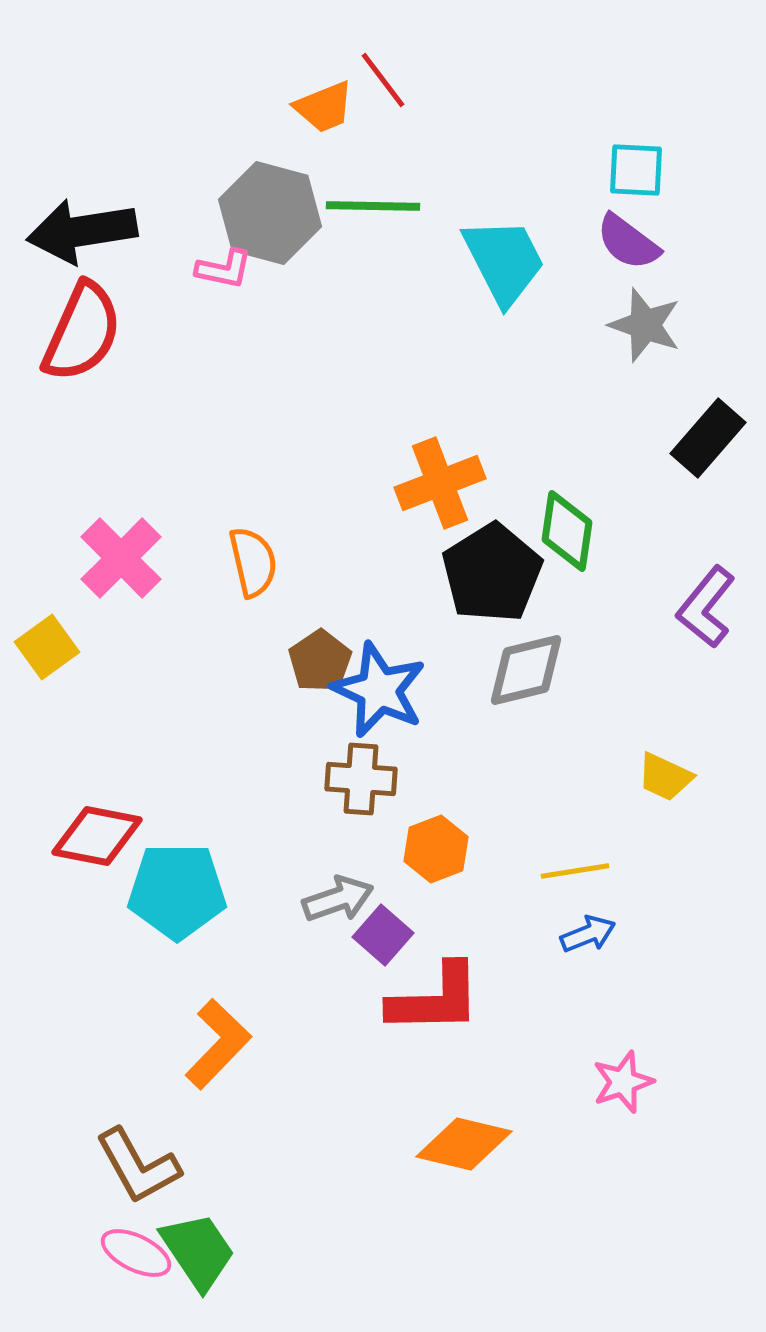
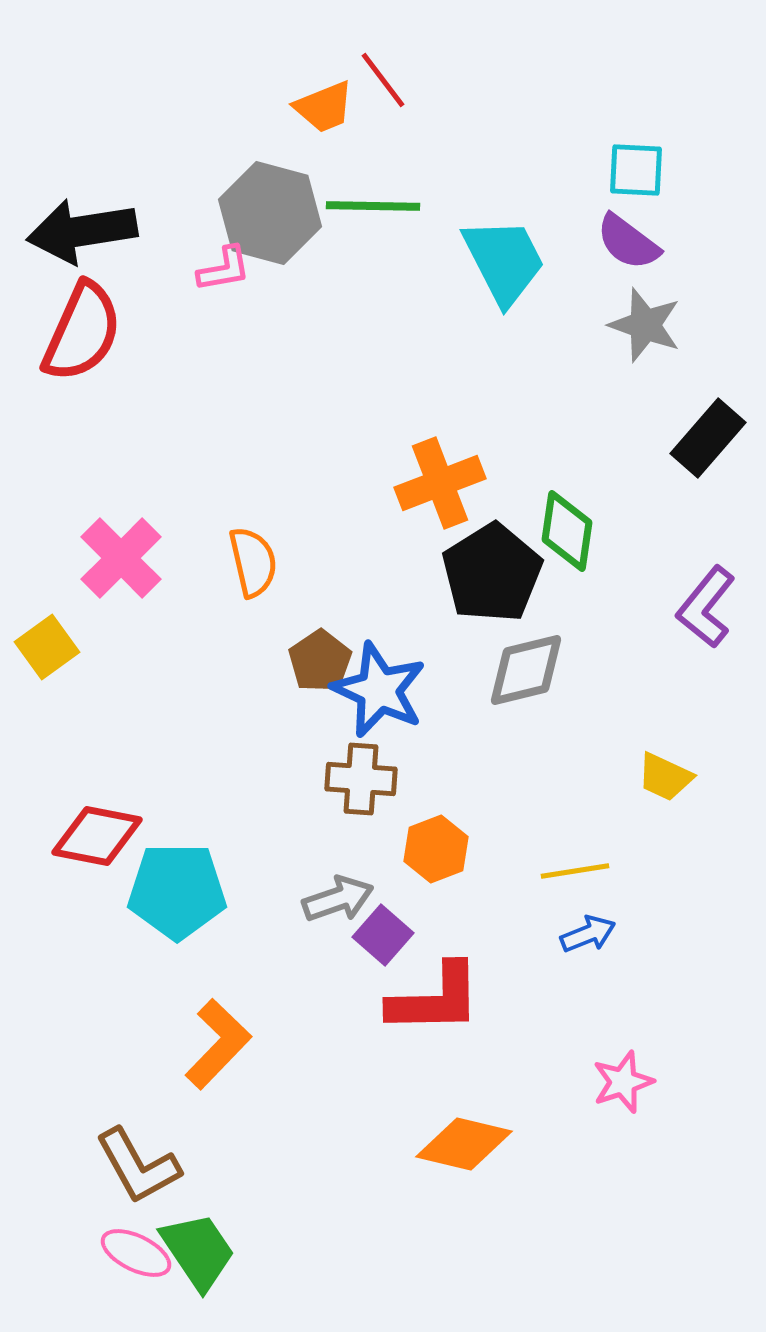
pink L-shape: rotated 22 degrees counterclockwise
